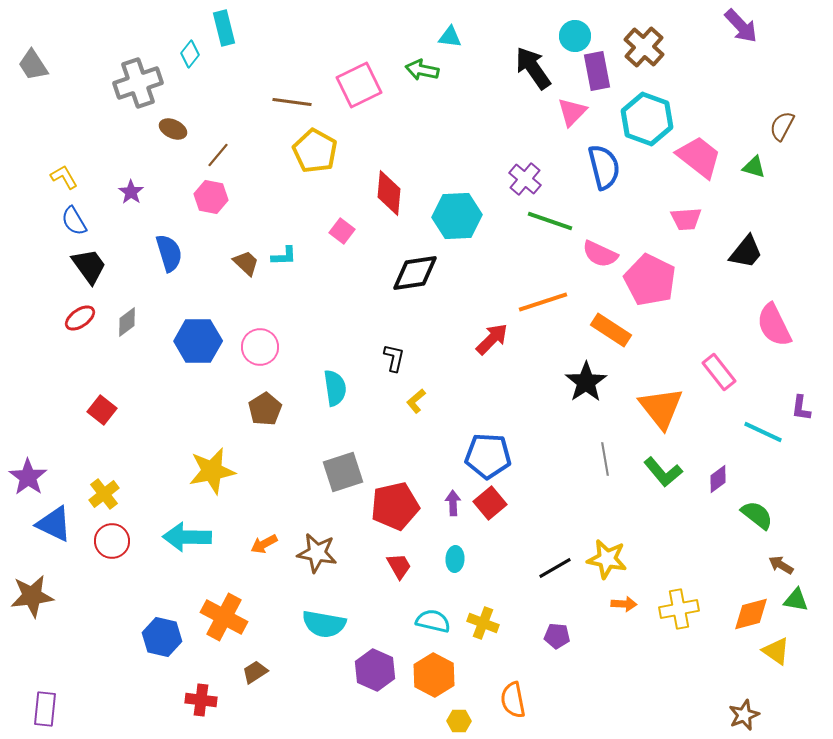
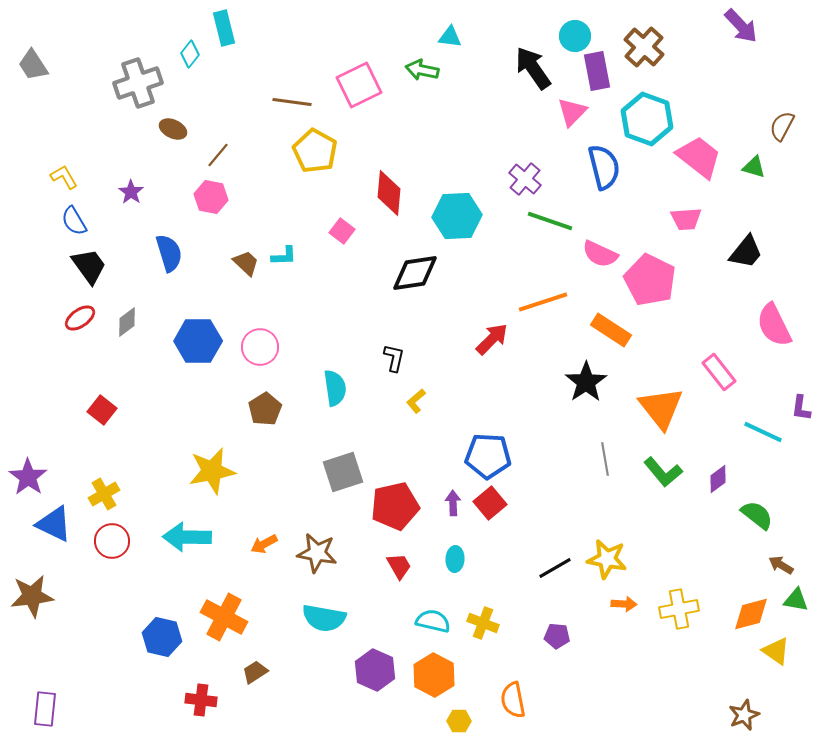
yellow cross at (104, 494): rotated 8 degrees clockwise
cyan semicircle at (324, 624): moved 6 px up
